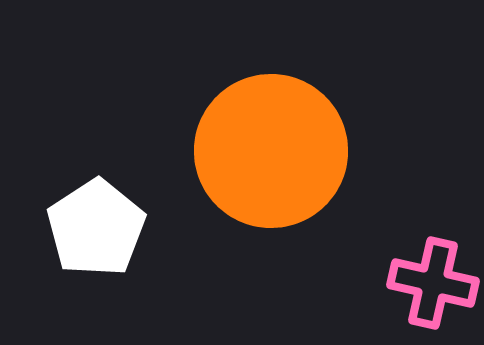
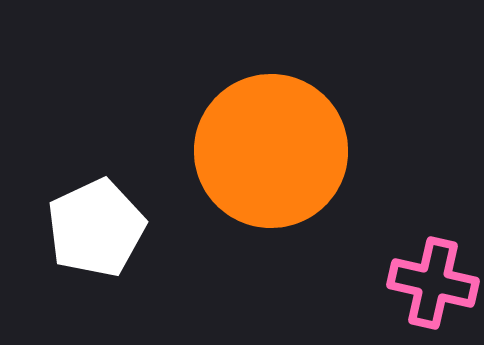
white pentagon: rotated 8 degrees clockwise
